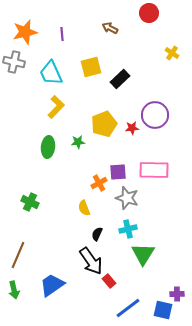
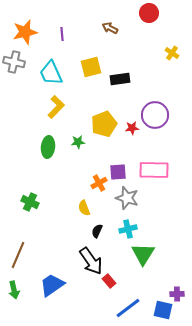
black rectangle: rotated 36 degrees clockwise
black semicircle: moved 3 px up
